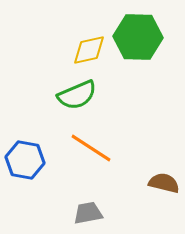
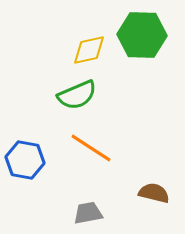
green hexagon: moved 4 px right, 2 px up
brown semicircle: moved 10 px left, 10 px down
